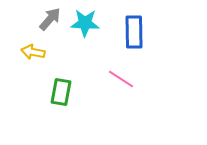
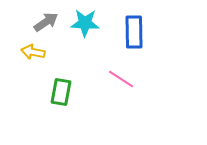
gray arrow: moved 4 px left, 3 px down; rotated 15 degrees clockwise
